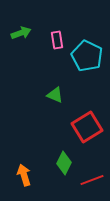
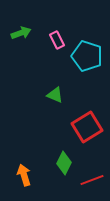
pink rectangle: rotated 18 degrees counterclockwise
cyan pentagon: rotated 8 degrees counterclockwise
